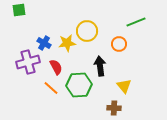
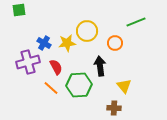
orange circle: moved 4 px left, 1 px up
